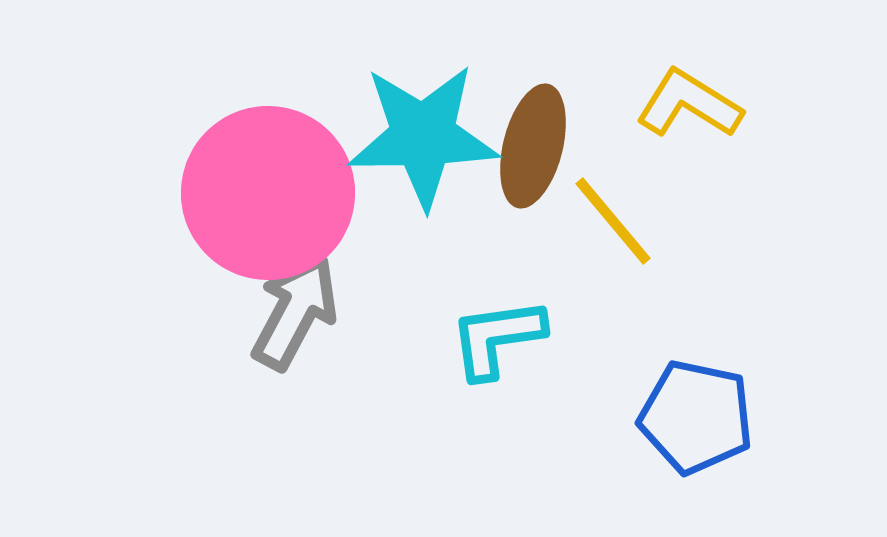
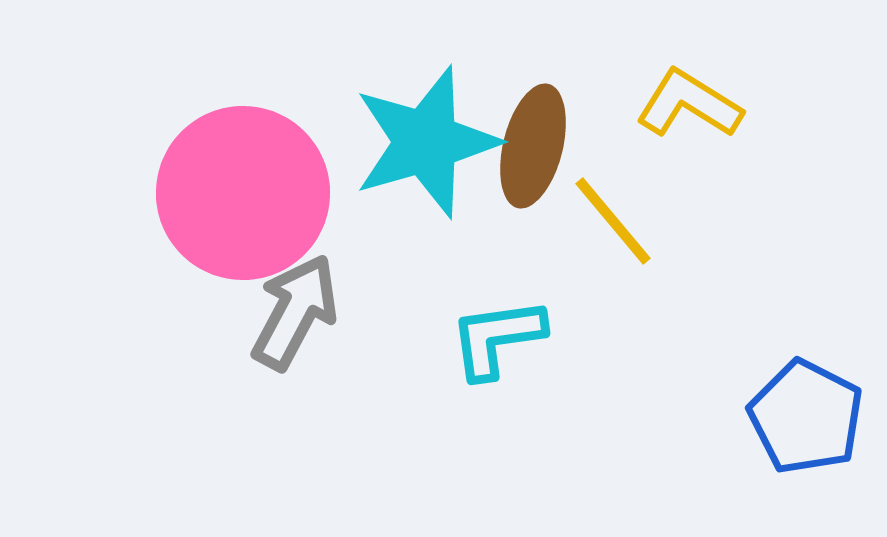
cyan star: moved 3 px right, 6 px down; rotated 15 degrees counterclockwise
pink circle: moved 25 px left
blue pentagon: moved 110 px right; rotated 15 degrees clockwise
